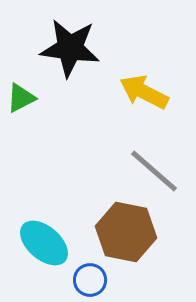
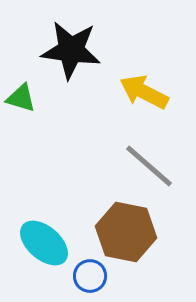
black star: moved 1 px right, 2 px down
green triangle: rotated 44 degrees clockwise
gray line: moved 5 px left, 5 px up
blue circle: moved 4 px up
